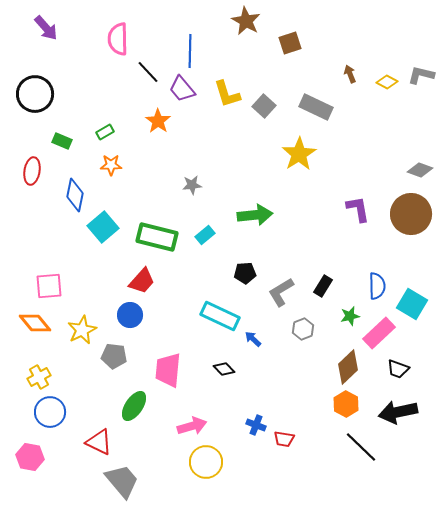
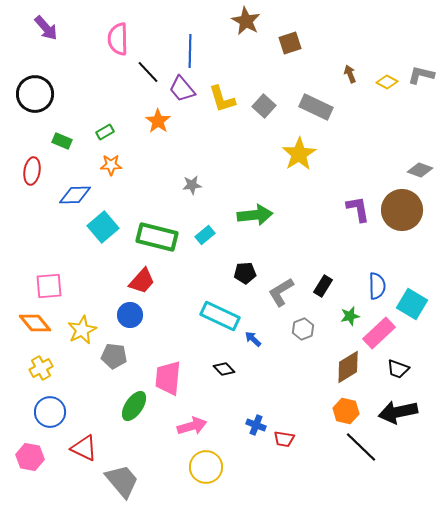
yellow L-shape at (227, 94): moved 5 px left, 5 px down
blue diamond at (75, 195): rotated 76 degrees clockwise
brown circle at (411, 214): moved 9 px left, 4 px up
brown diamond at (348, 367): rotated 12 degrees clockwise
pink trapezoid at (168, 370): moved 8 px down
yellow cross at (39, 377): moved 2 px right, 9 px up
orange hexagon at (346, 404): moved 7 px down; rotated 15 degrees counterclockwise
red triangle at (99, 442): moved 15 px left, 6 px down
yellow circle at (206, 462): moved 5 px down
